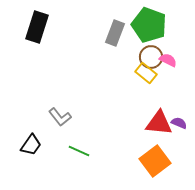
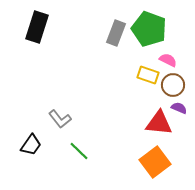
green pentagon: moved 4 px down
gray rectangle: moved 1 px right
brown circle: moved 22 px right, 28 px down
yellow rectangle: moved 2 px right, 2 px down; rotated 20 degrees counterclockwise
gray L-shape: moved 2 px down
purple semicircle: moved 15 px up
green line: rotated 20 degrees clockwise
orange square: moved 1 px down
